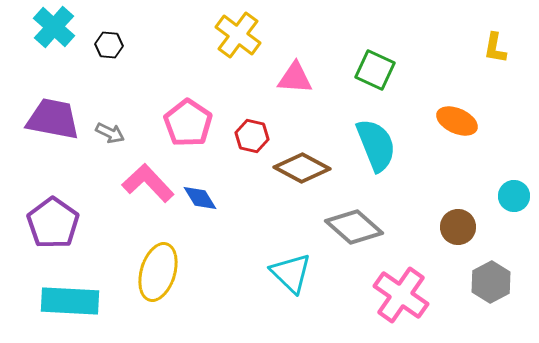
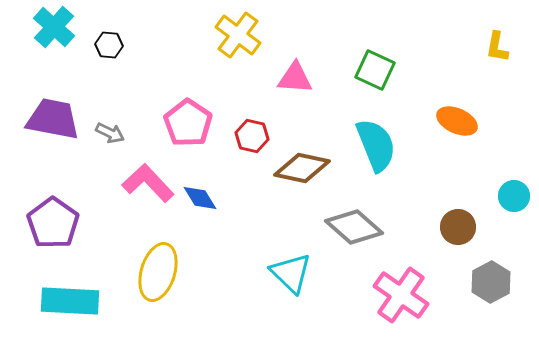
yellow L-shape: moved 2 px right, 1 px up
brown diamond: rotated 16 degrees counterclockwise
